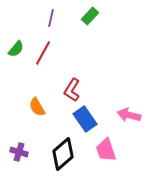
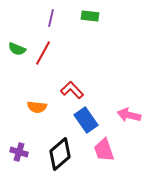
green rectangle: rotated 54 degrees clockwise
green semicircle: moved 1 px right; rotated 72 degrees clockwise
red L-shape: rotated 105 degrees clockwise
orange semicircle: rotated 54 degrees counterclockwise
blue rectangle: moved 1 px right, 1 px down
pink trapezoid: moved 2 px left
black diamond: moved 3 px left
